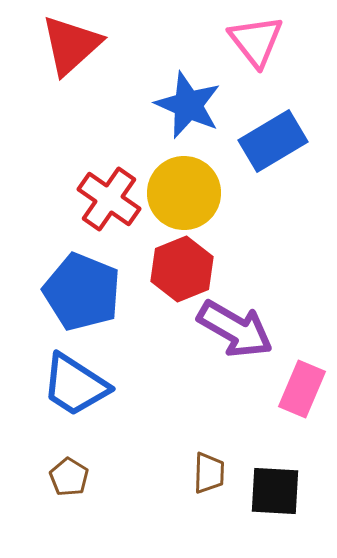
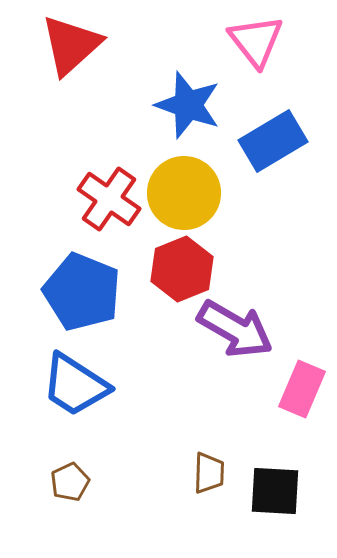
blue star: rotated 4 degrees counterclockwise
brown pentagon: moved 1 px right, 5 px down; rotated 15 degrees clockwise
